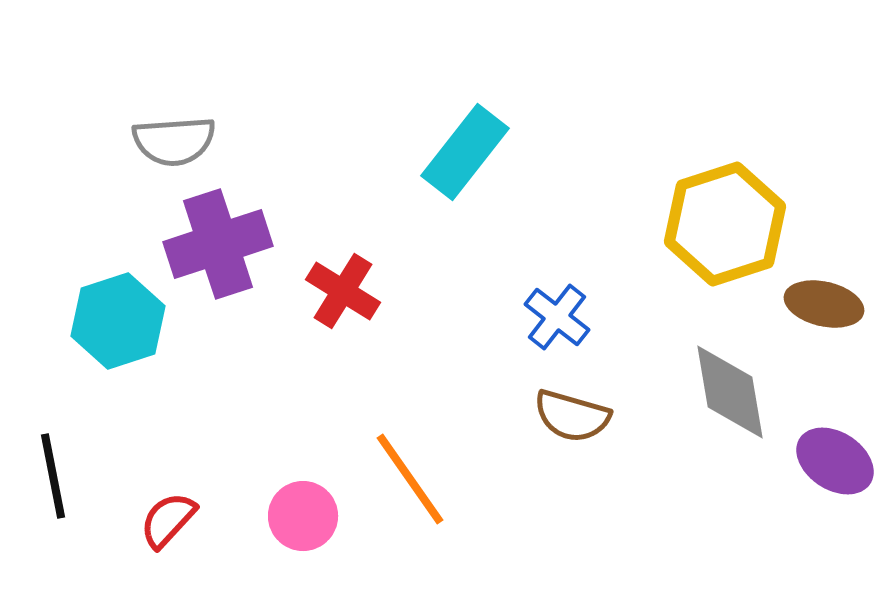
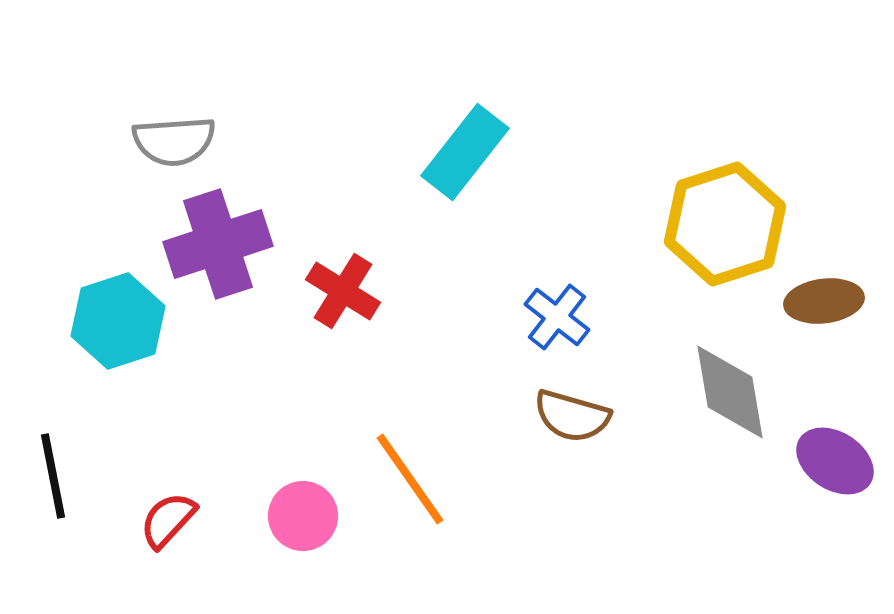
brown ellipse: moved 3 px up; rotated 20 degrees counterclockwise
